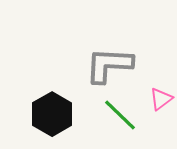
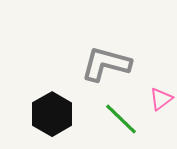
gray L-shape: moved 3 px left, 1 px up; rotated 12 degrees clockwise
green line: moved 1 px right, 4 px down
